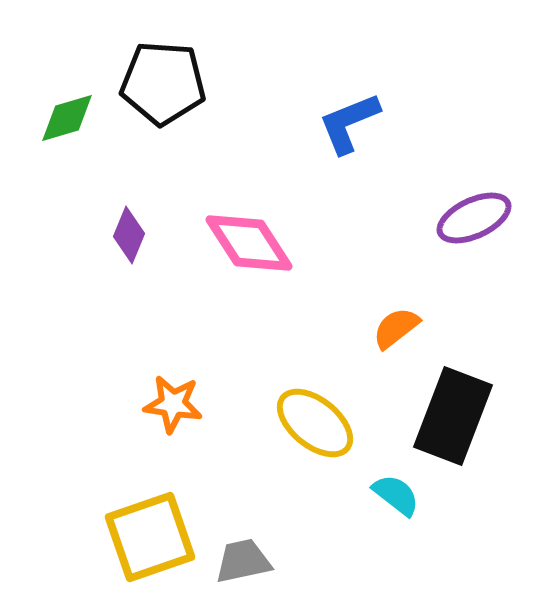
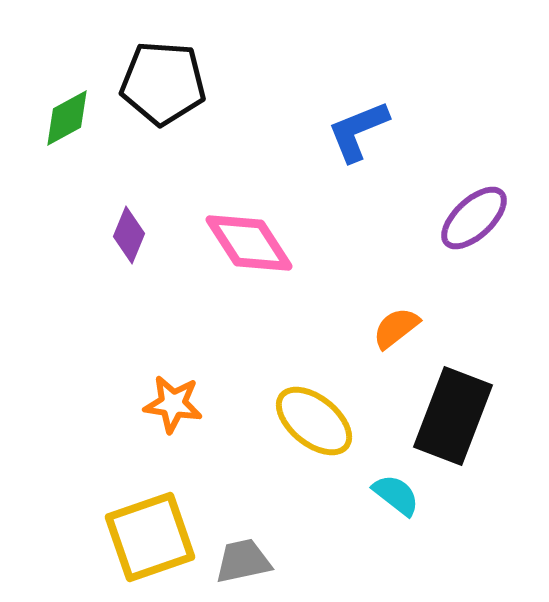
green diamond: rotated 12 degrees counterclockwise
blue L-shape: moved 9 px right, 8 px down
purple ellipse: rotated 18 degrees counterclockwise
yellow ellipse: moved 1 px left, 2 px up
